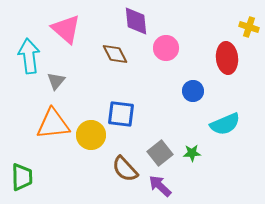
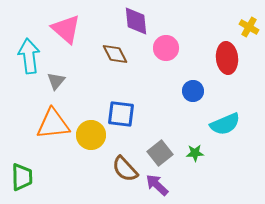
yellow cross: rotated 12 degrees clockwise
green star: moved 3 px right
purple arrow: moved 3 px left, 1 px up
